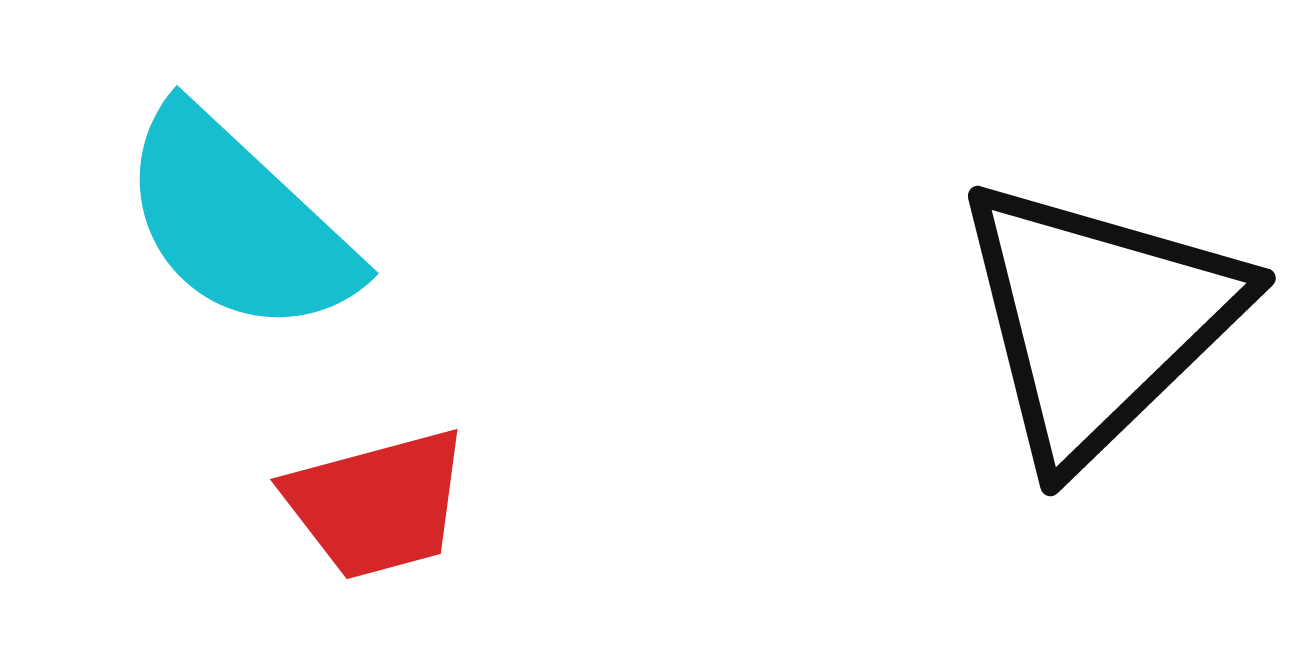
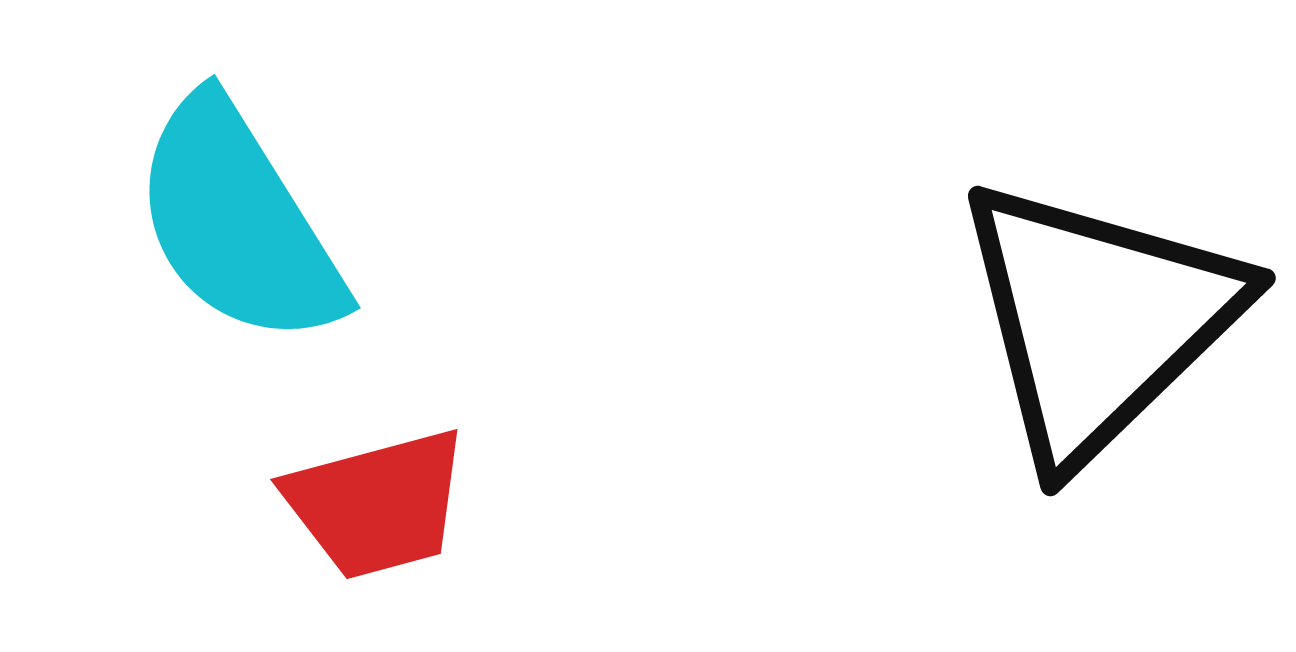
cyan semicircle: rotated 15 degrees clockwise
